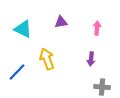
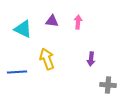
purple triangle: moved 9 px left, 1 px up; rotated 16 degrees clockwise
pink arrow: moved 19 px left, 6 px up
blue line: rotated 42 degrees clockwise
gray cross: moved 6 px right, 2 px up
